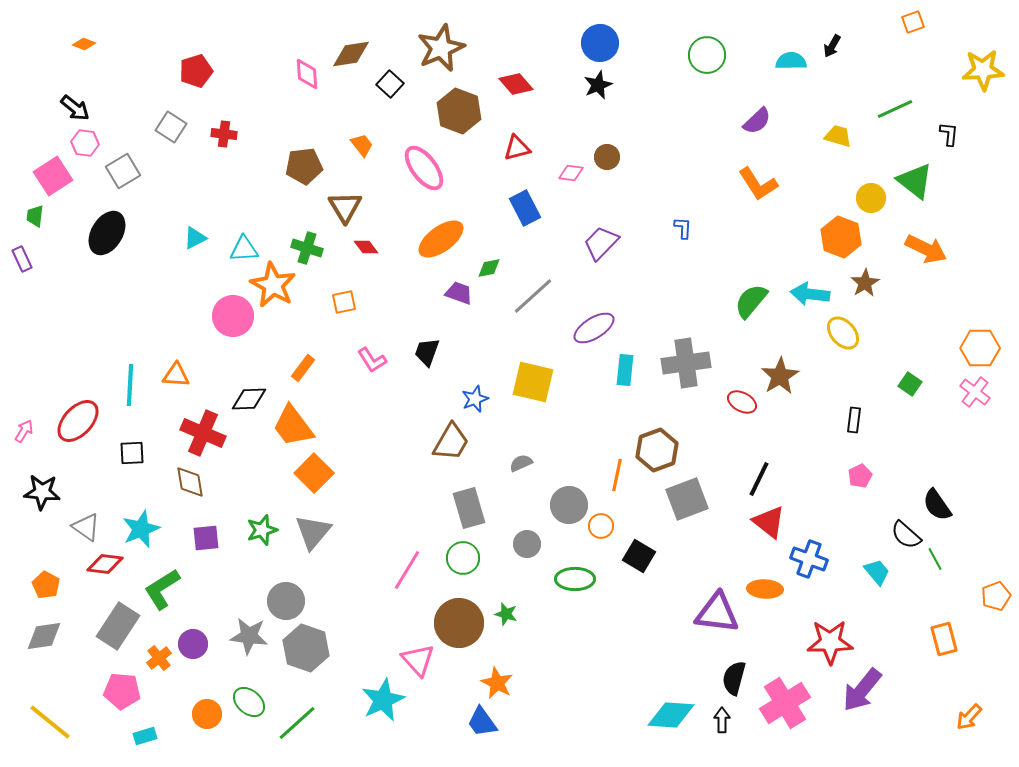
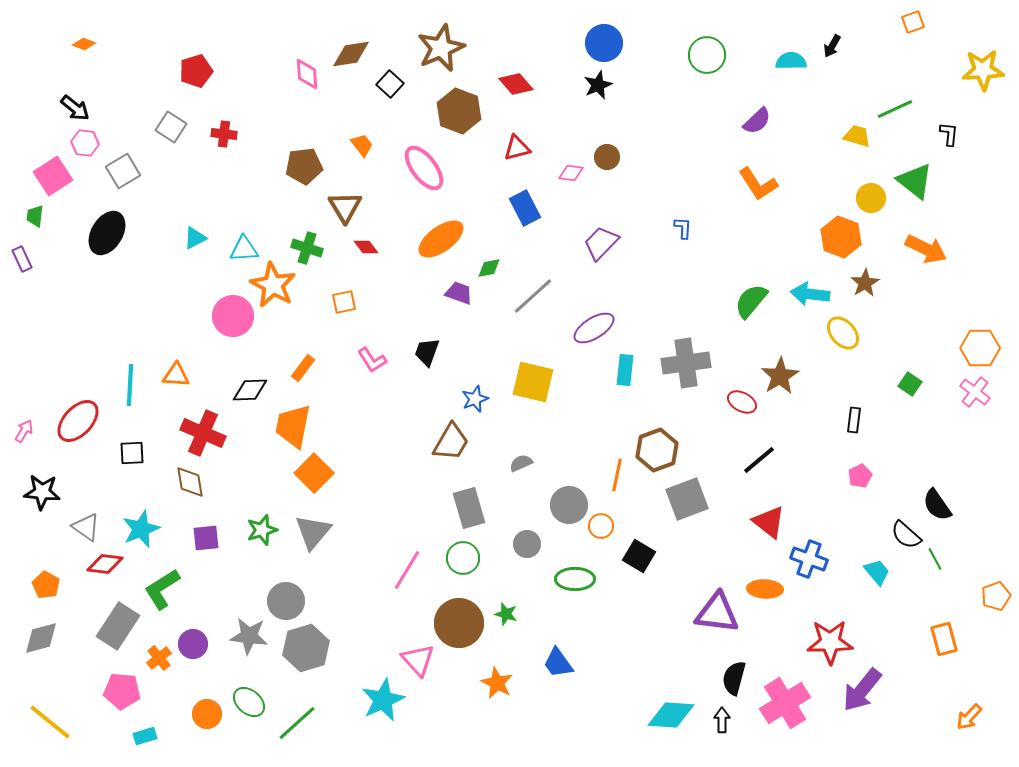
blue circle at (600, 43): moved 4 px right
yellow trapezoid at (838, 136): moved 19 px right
black diamond at (249, 399): moved 1 px right, 9 px up
orange trapezoid at (293, 426): rotated 48 degrees clockwise
black line at (759, 479): moved 19 px up; rotated 24 degrees clockwise
gray diamond at (44, 636): moved 3 px left, 2 px down; rotated 6 degrees counterclockwise
gray hexagon at (306, 648): rotated 24 degrees clockwise
blue trapezoid at (482, 722): moved 76 px right, 59 px up
